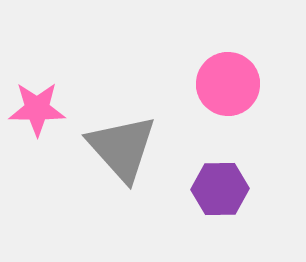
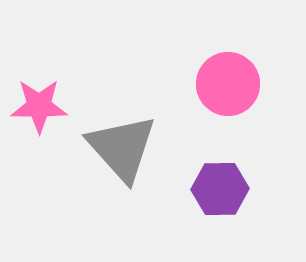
pink star: moved 2 px right, 3 px up
